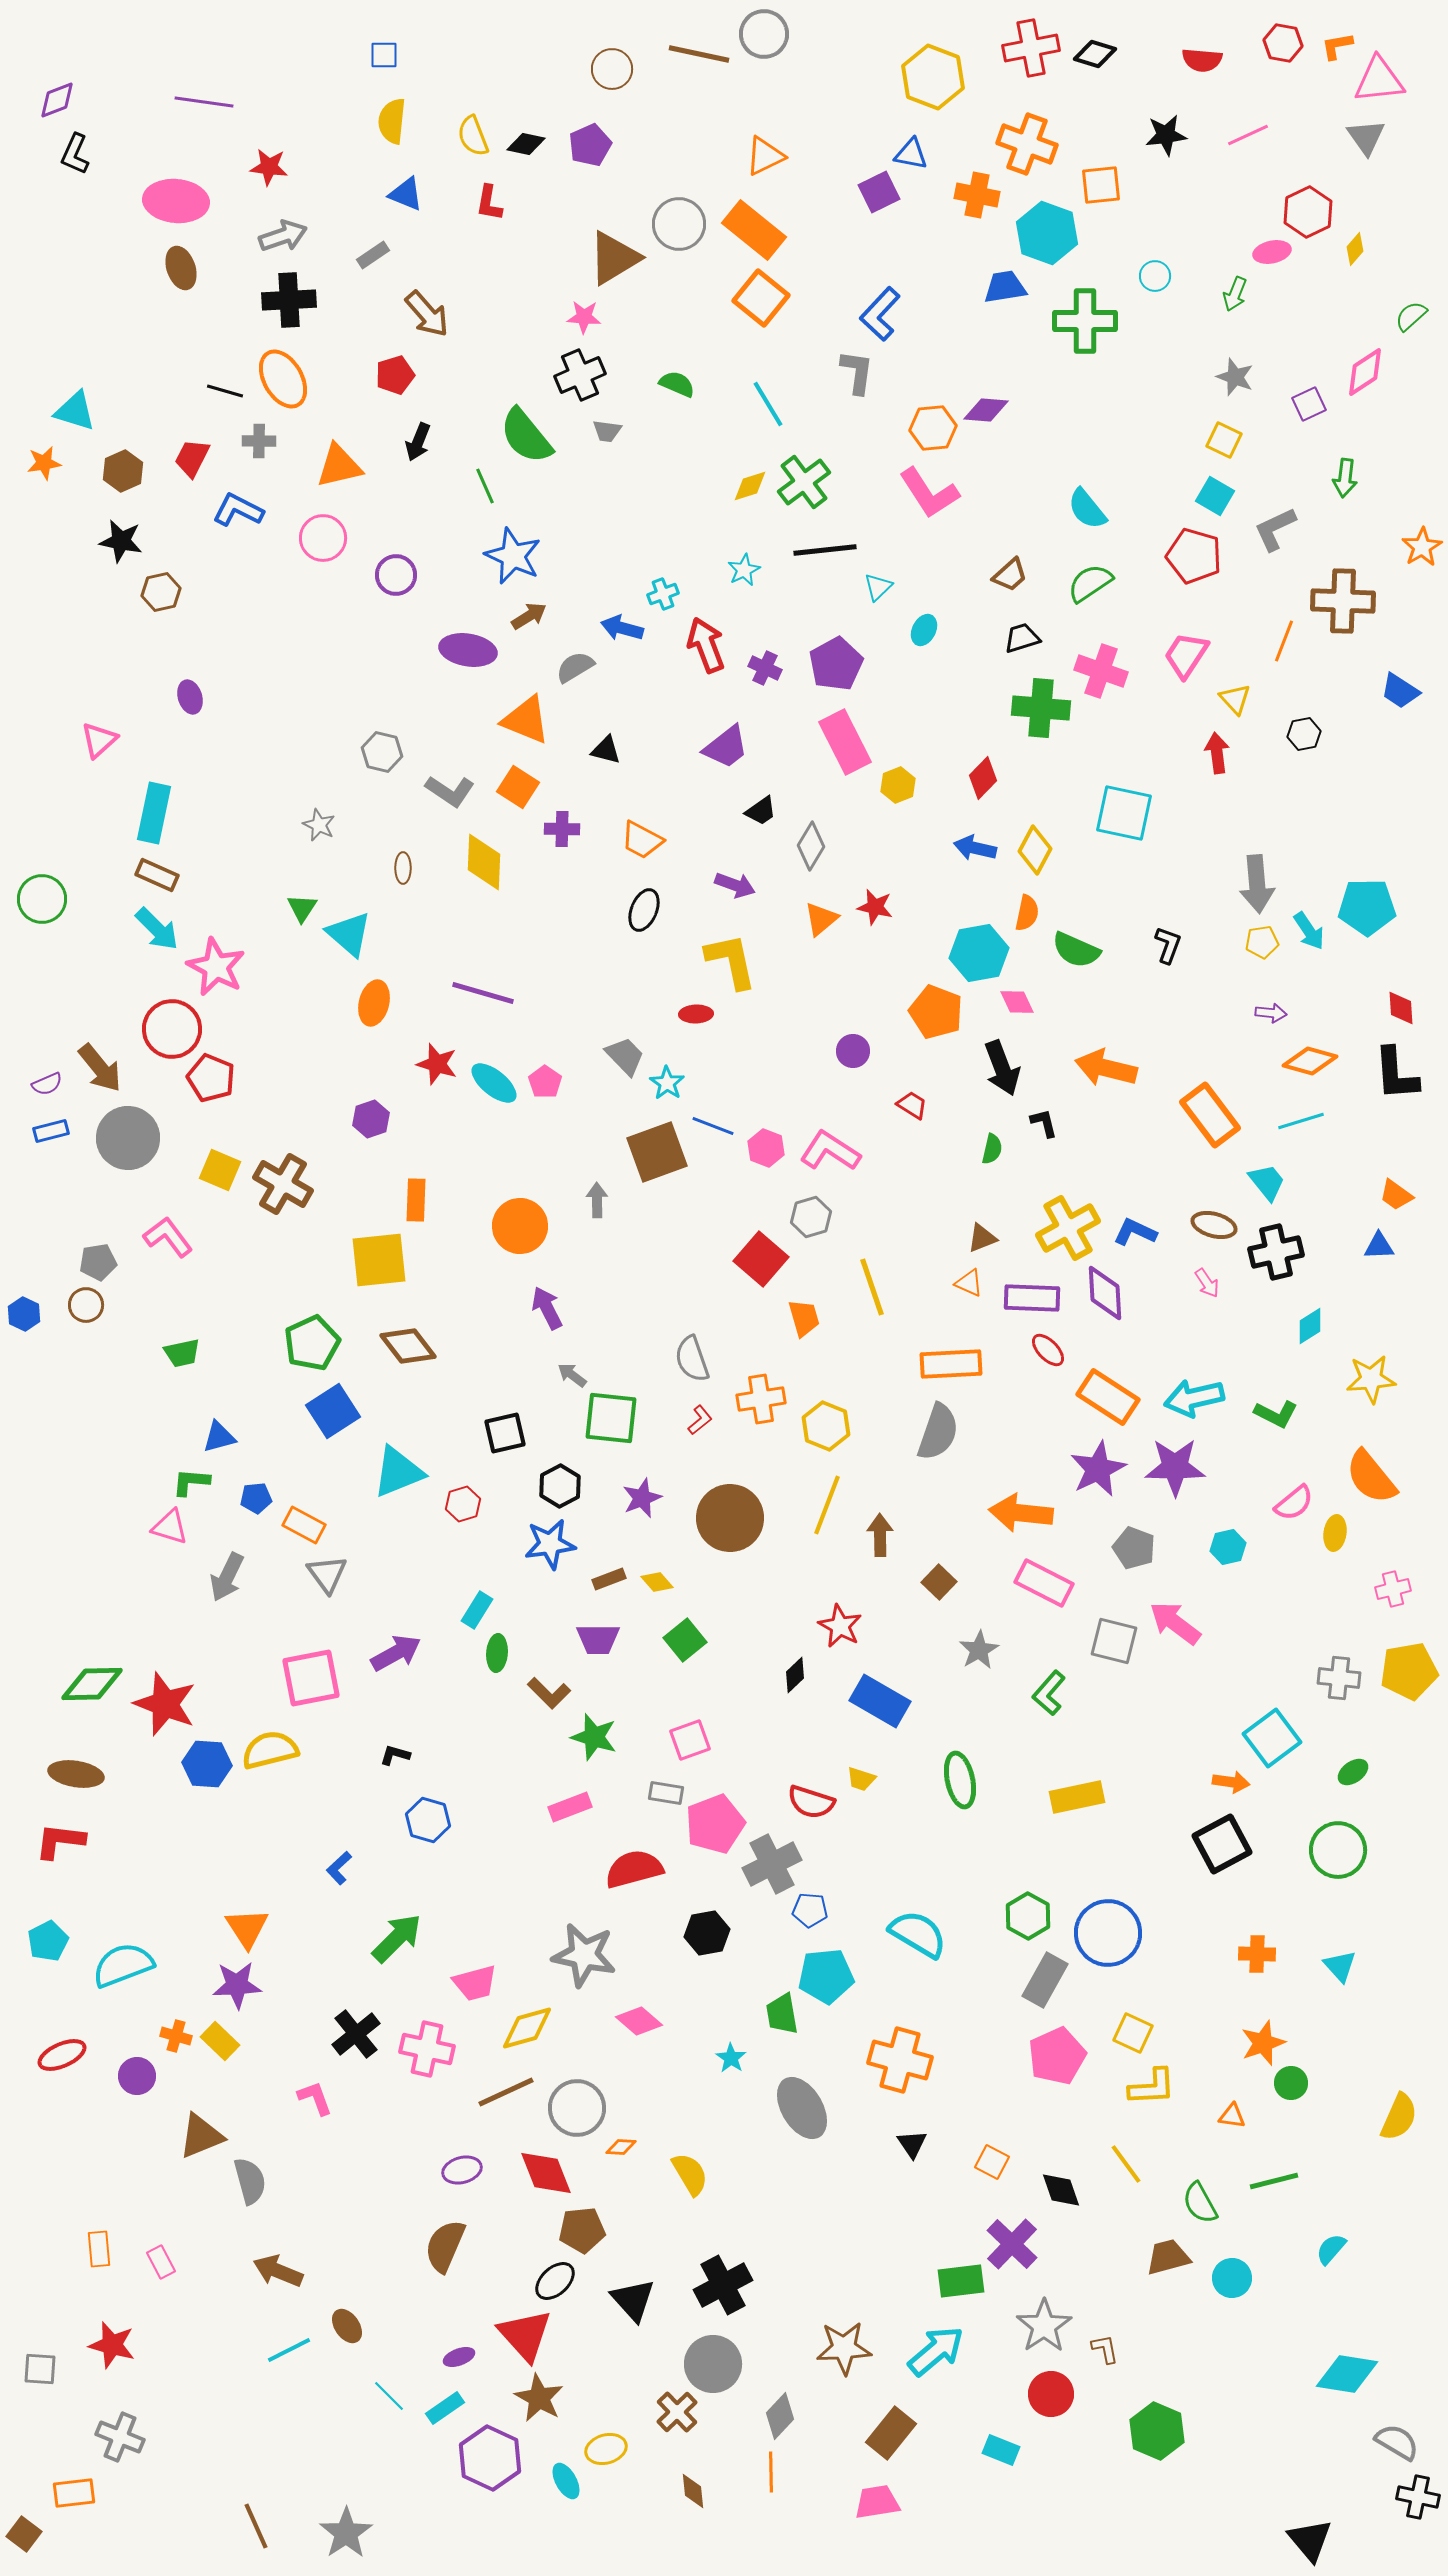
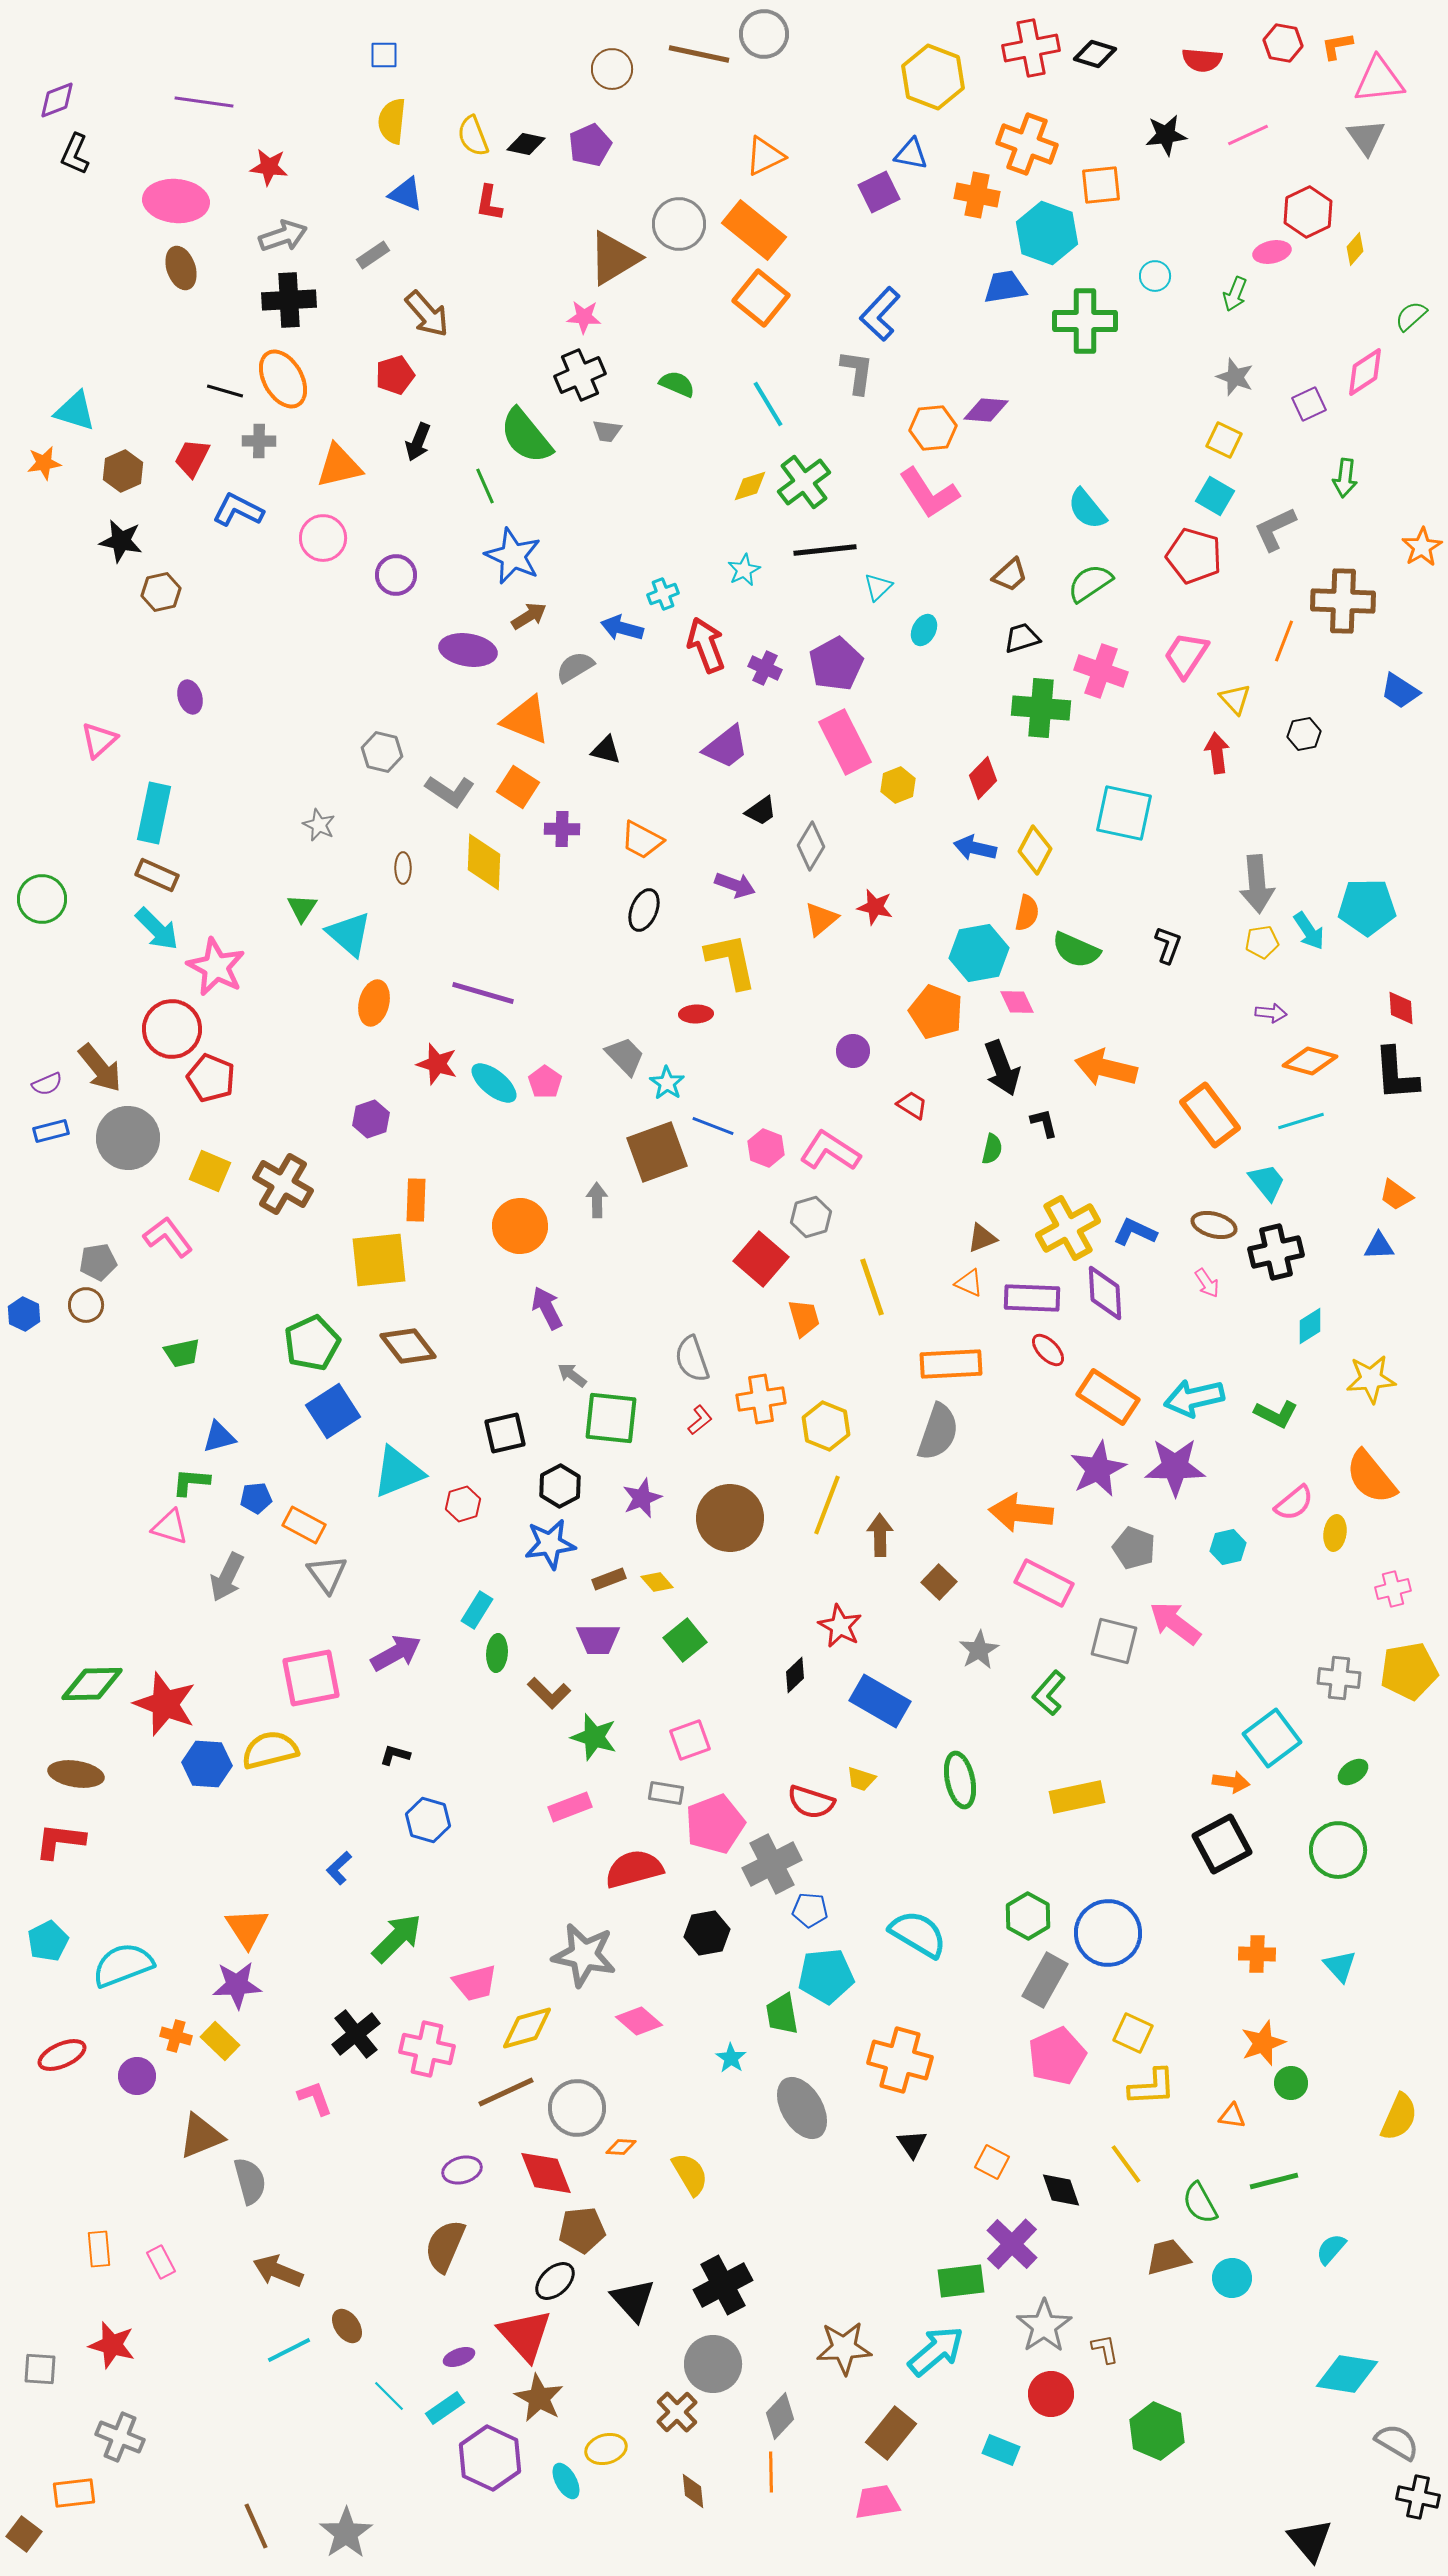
yellow square at (220, 1170): moved 10 px left, 1 px down
